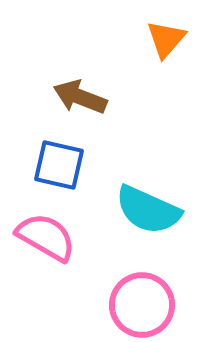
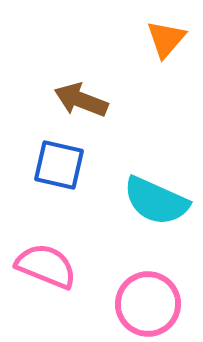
brown arrow: moved 1 px right, 3 px down
cyan semicircle: moved 8 px right, 9 px up
pink semicircle: moved 29 px down; rotated 8 degrees counterclockwise
pink circle: moved 6 px right, 1 px up
